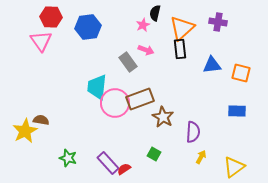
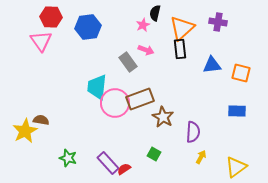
yellow triangle: moved 2 px right
